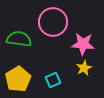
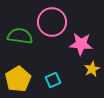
pink circle: moved 1 px left
green semicircle: moved 1 px right, 3 px up
pink star: moved 2 px left
yellow star: moved 8 px right, 1 px down
